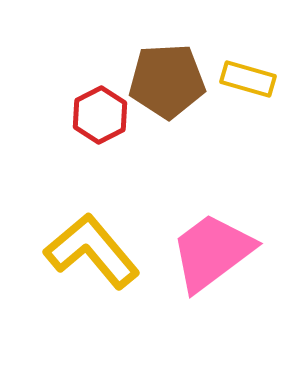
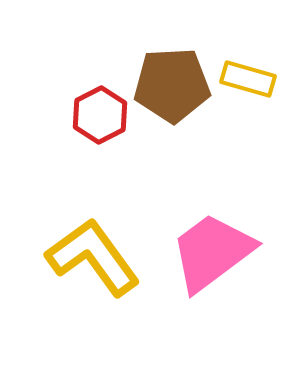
brown pentagon: moved 5 px right, 4 px down
yellow L-shape: moved 1 px right, 6 px down; rotated 4 degrees clockwise
